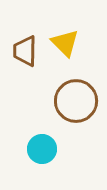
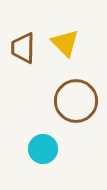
brown trapezoid: moved 2 px left, 3 px up
cyan circle: moved 1 px right
